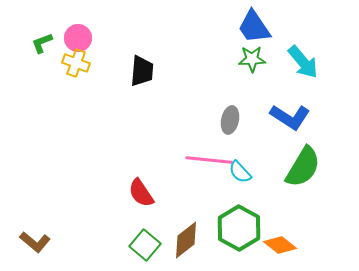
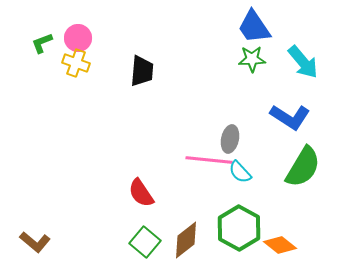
gray ellipse: moved 19 px down
green square: moved 3 px up
